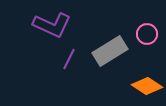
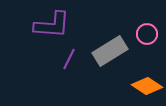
purple L-shape: rotated 21 degrees counterclockwise
